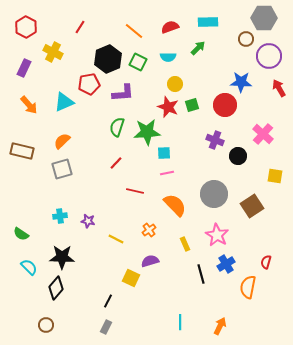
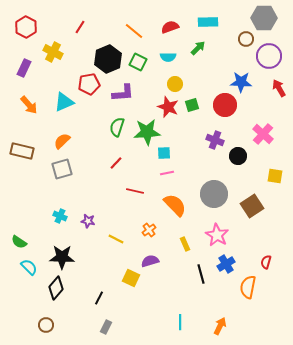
cyan cross at (60, 216): rotated 32 degrees clockwise
green semicircle at (21, 234): moved 2 px left, 8 px down
black line at (108, 301): moved 9 px left, 3 px up
